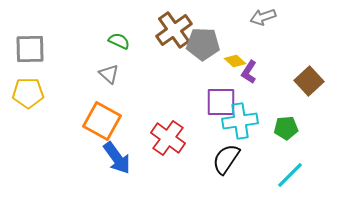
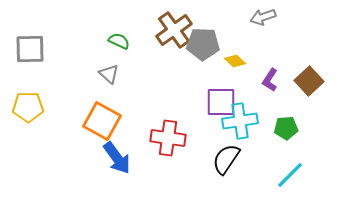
purple L-shape: moved 21 px right, 8 px down
yellow pentagon: moved 14 px down
red cross: rotated 28 degrees counterclockwise
